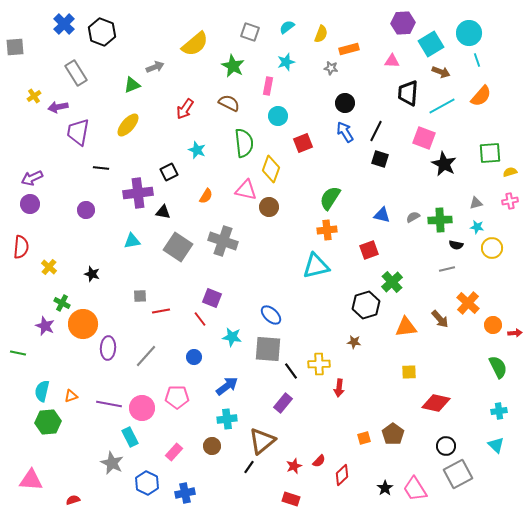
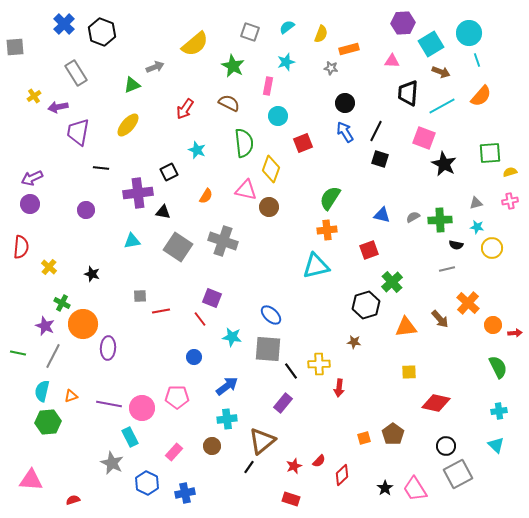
gray line at (146, 356): moved 93 px left; rotated 15 degrees counterclockwise
